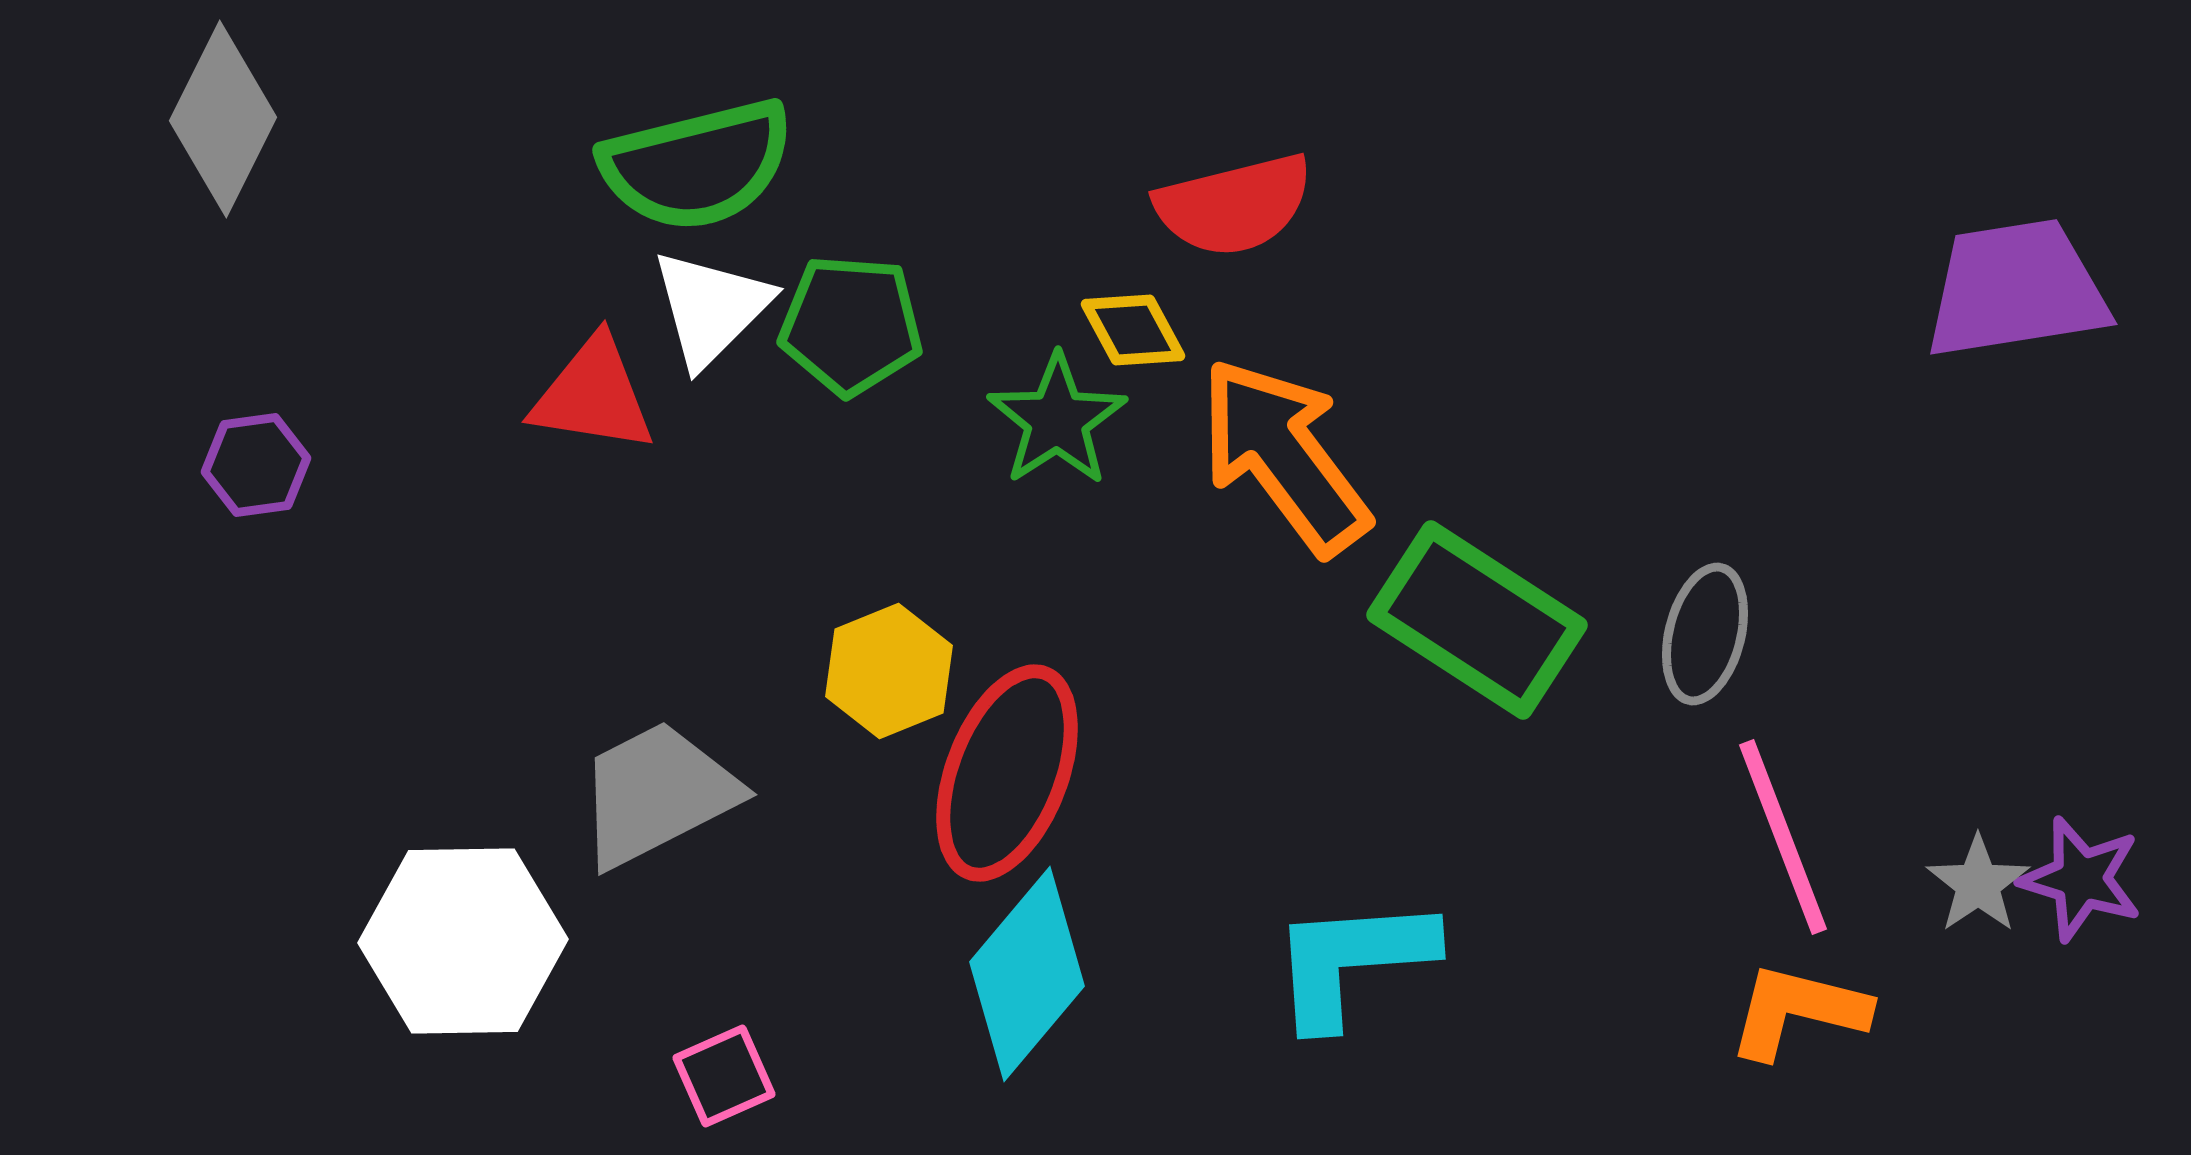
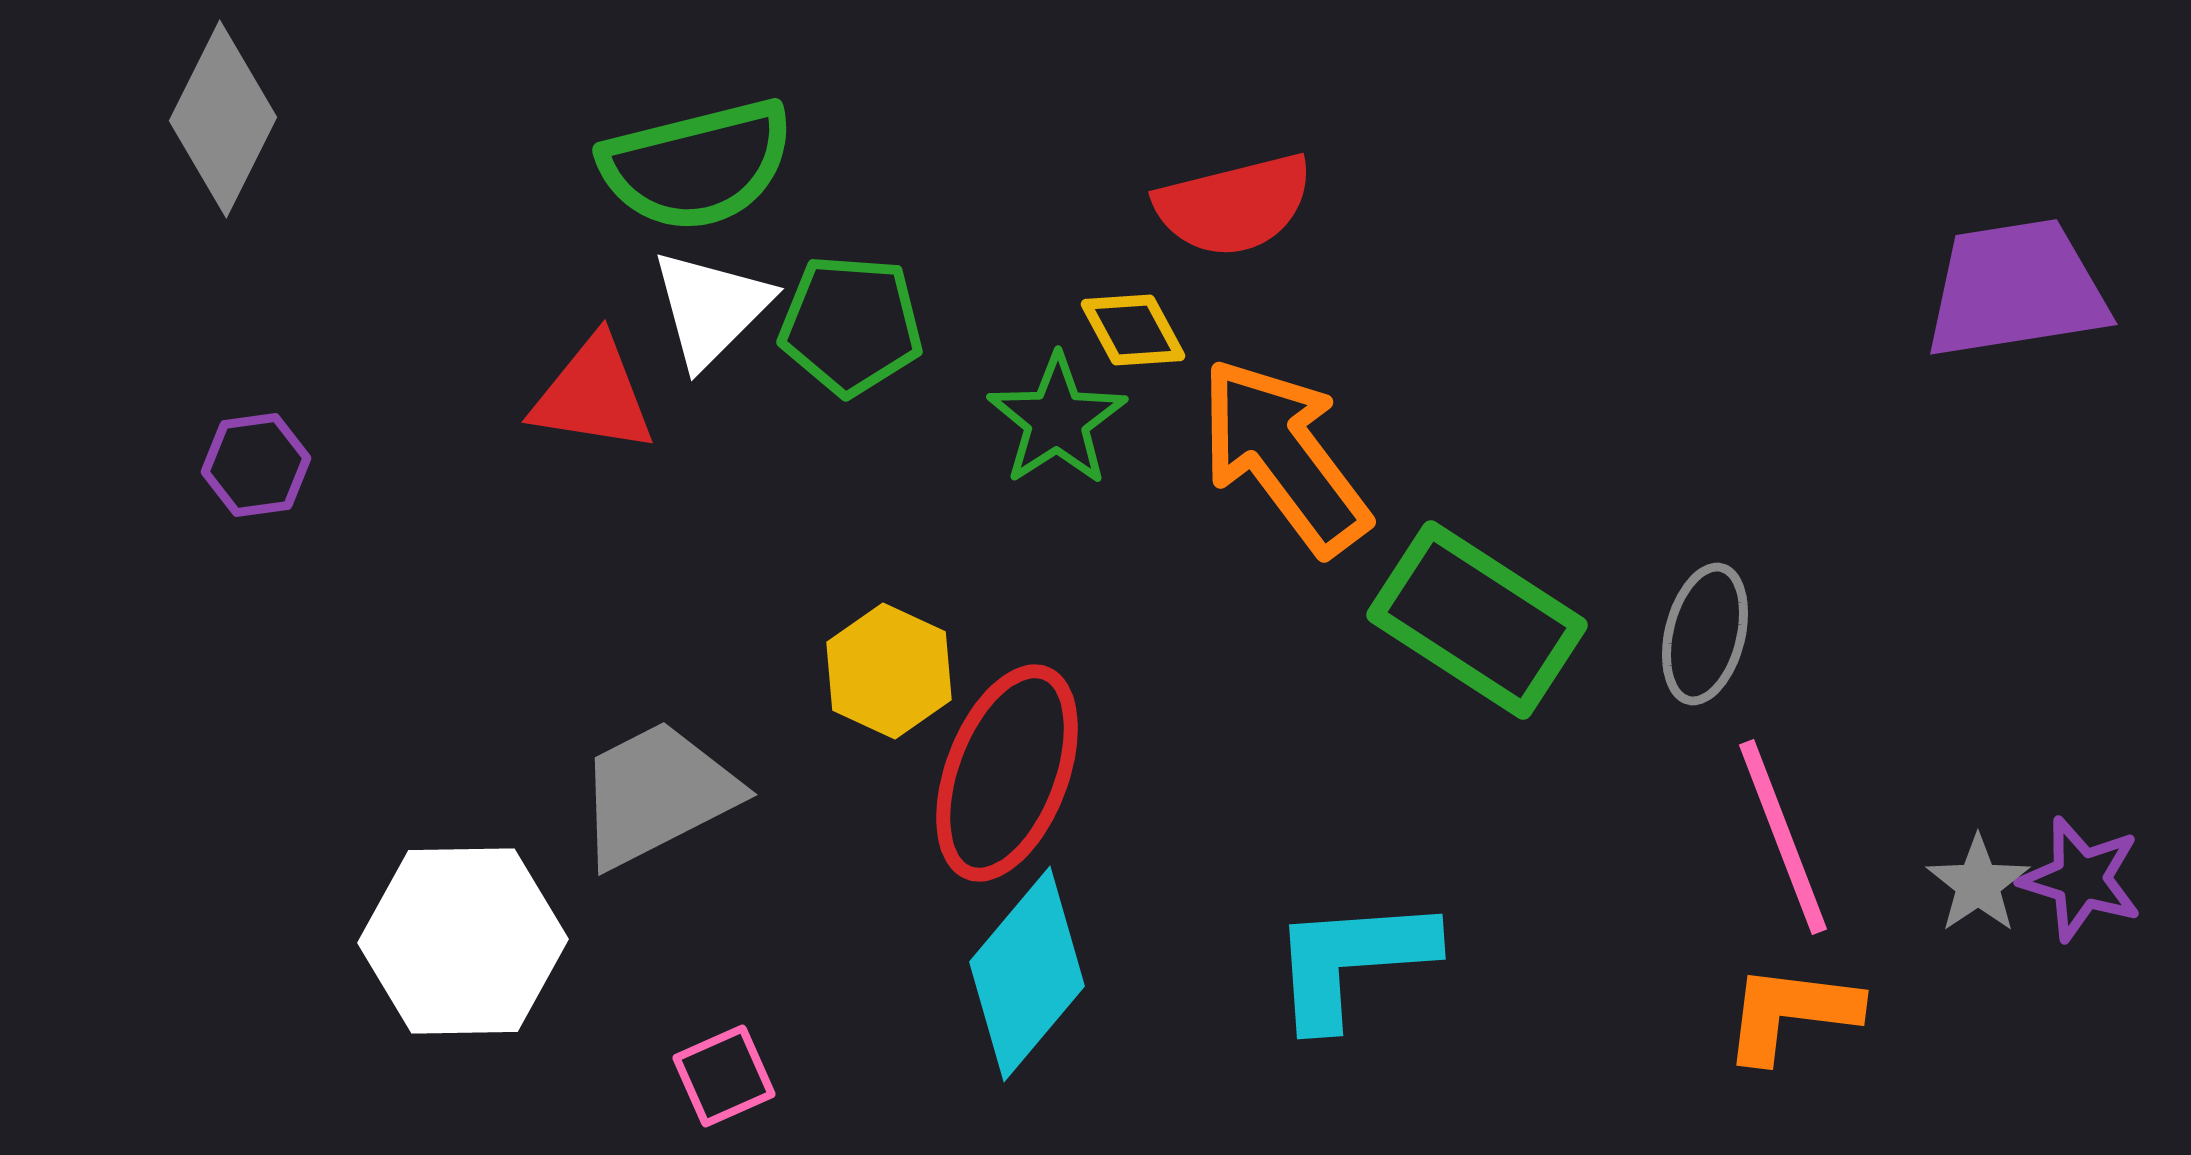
yellow hexagon: rotated 13 degrees counterclockwise
orange L-shape: moved 7 px left, 2 px down; rotated 7 degrees counterclockwise
